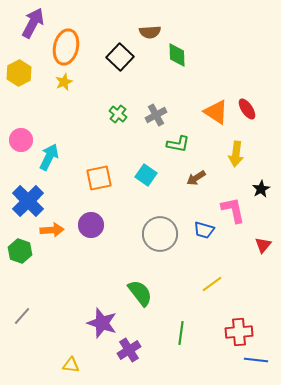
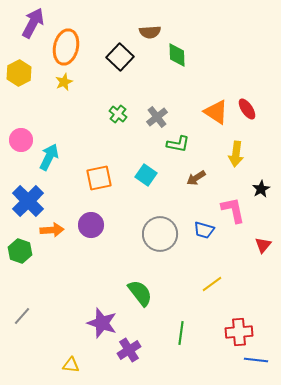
gray cross: moved 1 px right, 2 px down; rotated 10 degrees counterclockwise
